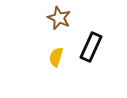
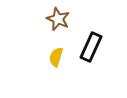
brown star: moved 1 px left, 1 px down
